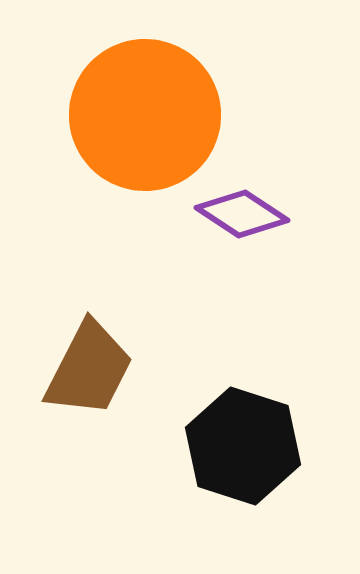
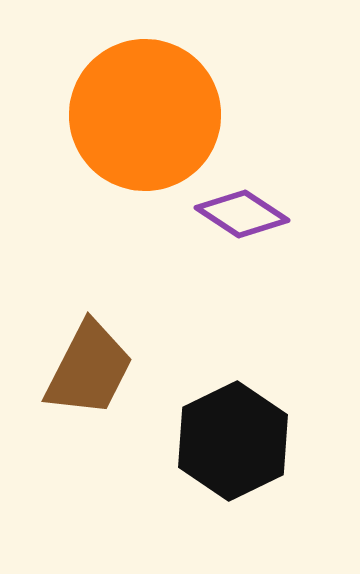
black hexagon: moved 10 px left, 5 px up; rotated 16 degrees clockwise
